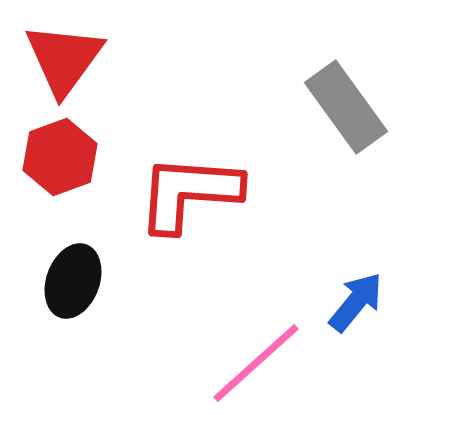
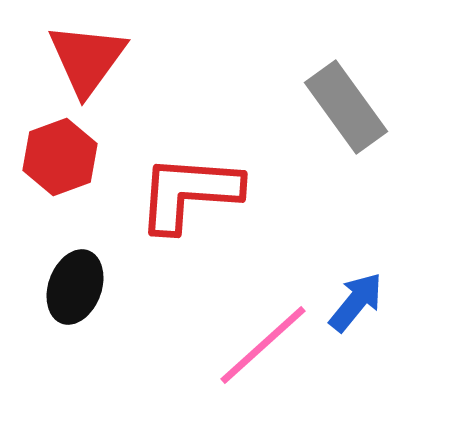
red triangle: moved 23 px right
black ellipse: moved 2 px right, 6 px down
pink line: moved 7 px right, 18 px up
